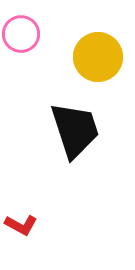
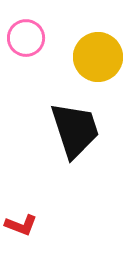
pink circle: moved 5 px right, 4 px down
red L-shape: rotated 8 degrees counterclockwise
